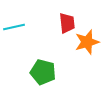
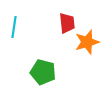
cyan line: rotated 70 degrees counterclockwise
